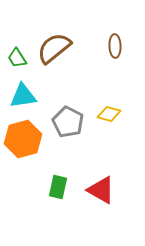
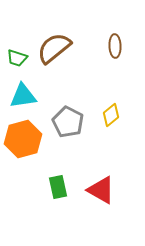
green trapezoid: rotated 40 degrees counterclockwise
yellow diamond: moved 2 px right, 1 px down; rotated 55 degrees counterclockwise
green rectangle: rotated 25 degrees counterclockwise
